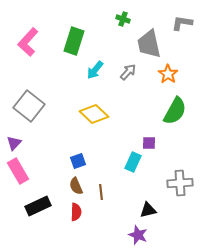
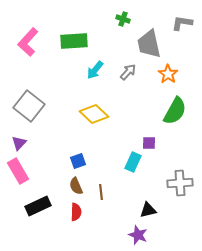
green rectangle: rotated 68 degrees clockwise
purple triangle: moved 5 px right
